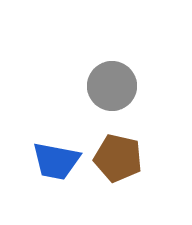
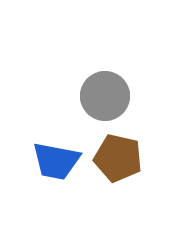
gray circle: moved 7 px left, 10 px down
